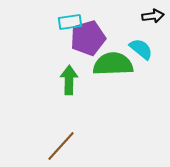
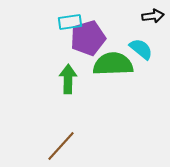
green arrow: moved 1 px left, 1 px up
